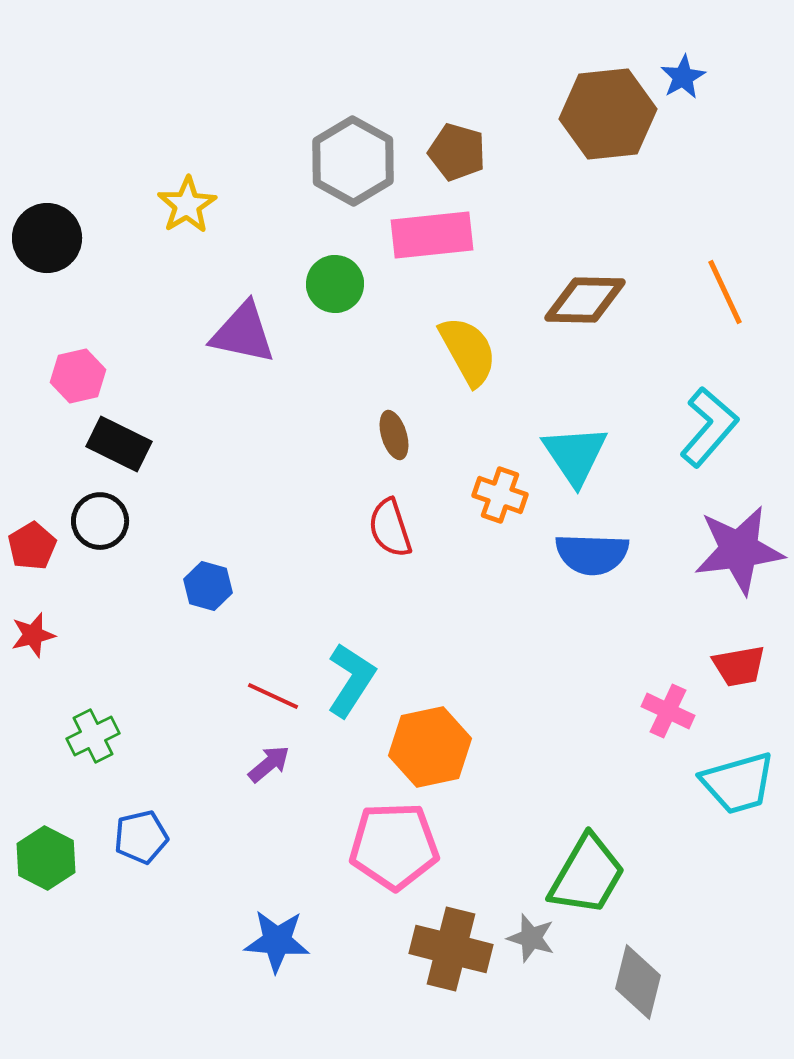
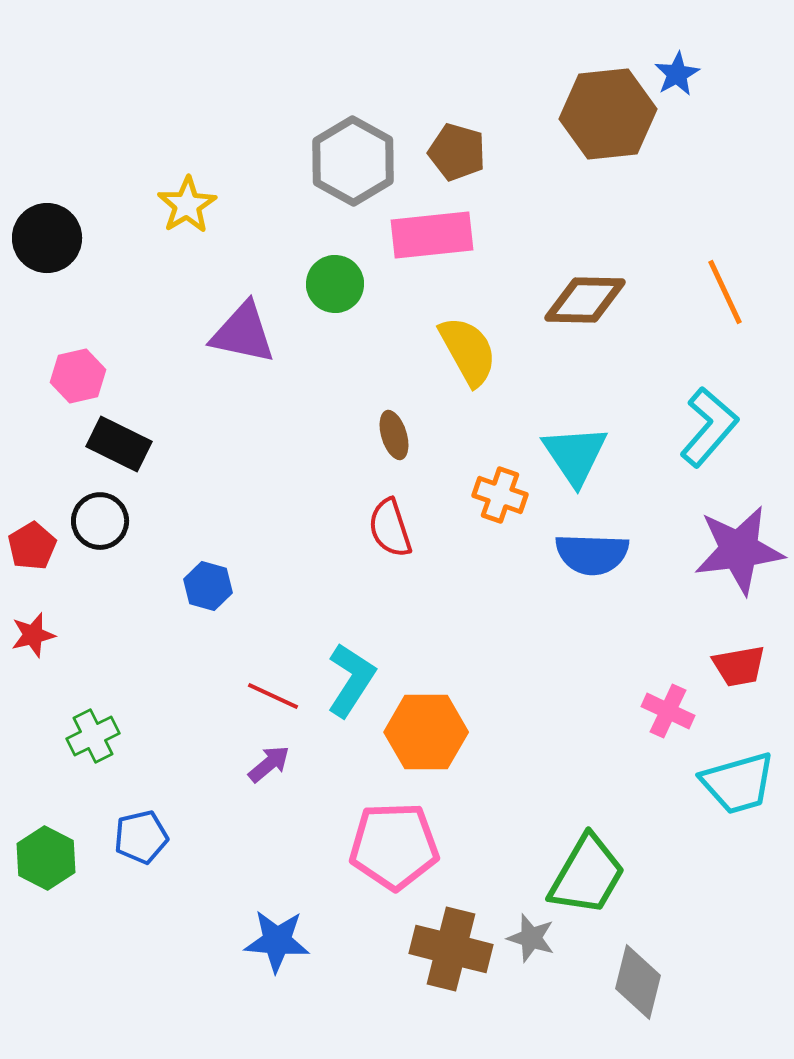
blue star at (683, 77): moved 6 px left, 3 px up
orange hexagon at (430, 747): moved 4 px left, 15 px up; rotated 12 degrees clockwise
